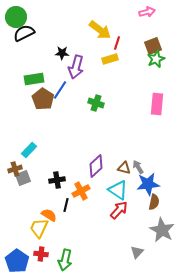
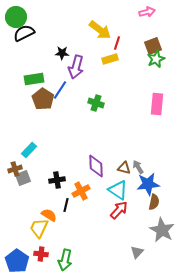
purple diamond: rotated 50 degrees counterclockwise
